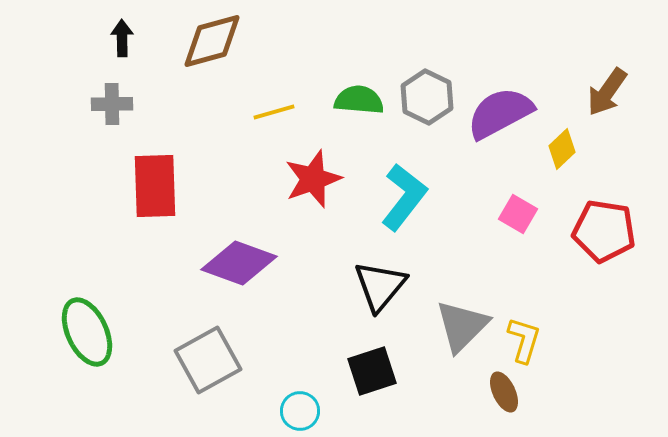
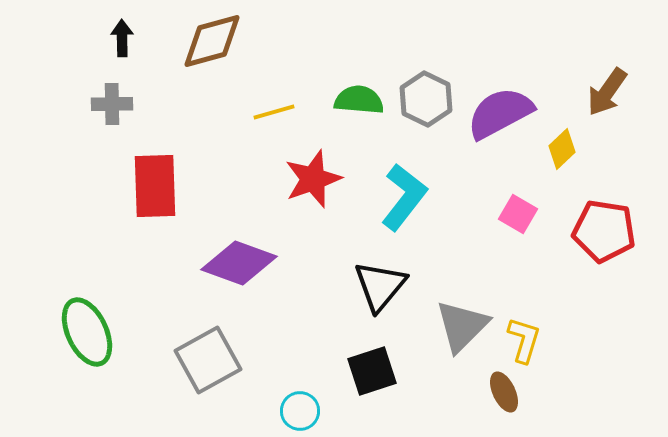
gray hexagon: moved 1 px left, 2 px down
